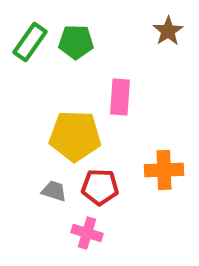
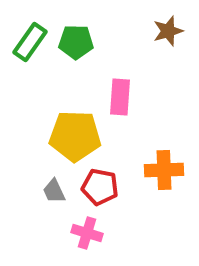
brown star: rotated 16 degrees clockwise
red pentagon: rotated 9 degrees clockwise
gray trapezoid: rotated 132 degrees counterclockwise
